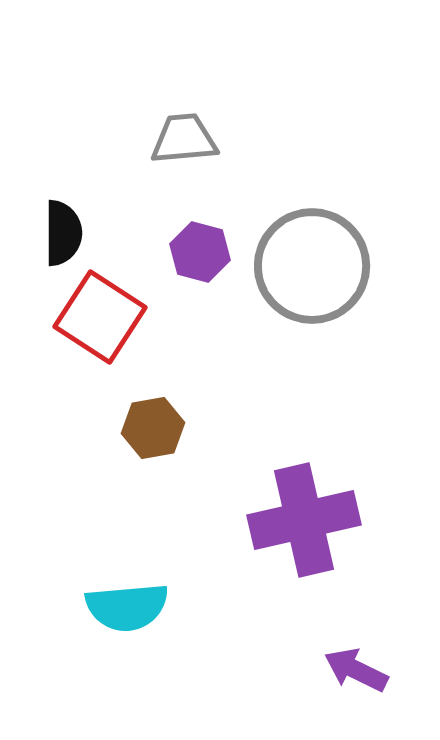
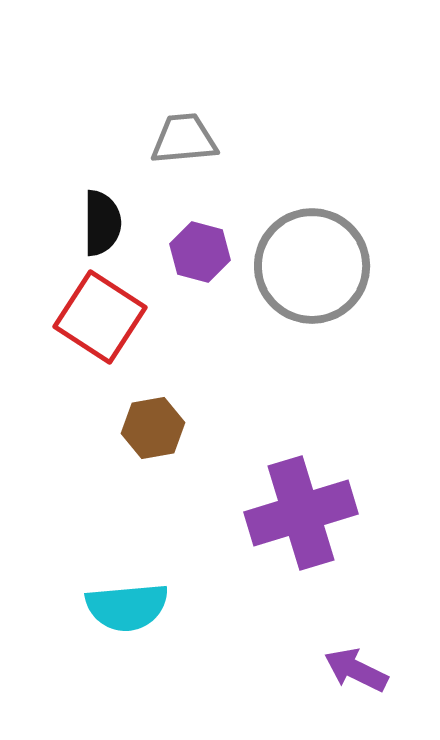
black semicircle: moved 39 px right, 10 px up
purple cross: moved 3 px left, 7 px up; rotated 4 degrees counterclockwise
